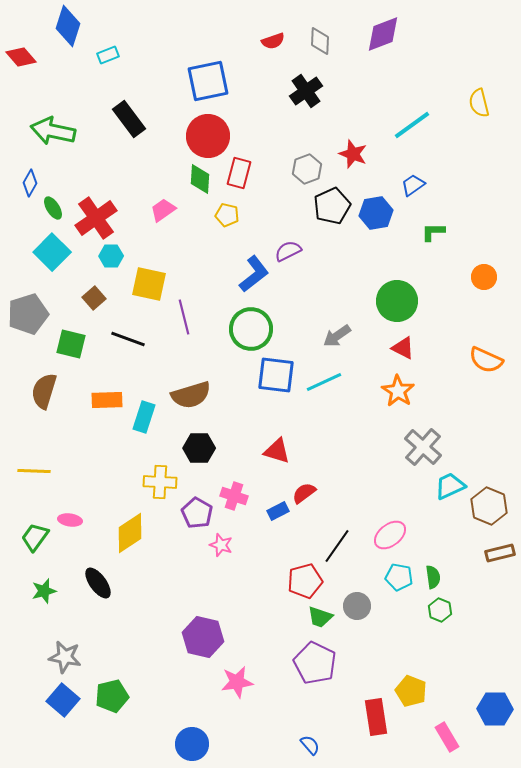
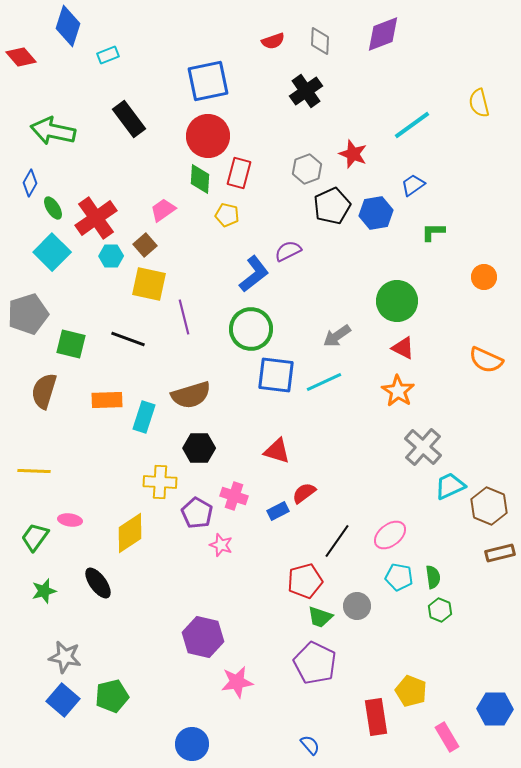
brown square at (94, 298): moved 51 px right, 53 px up
black line at (337, 546): moved 5 px up
